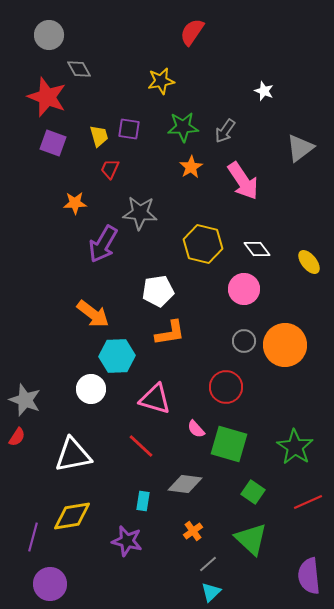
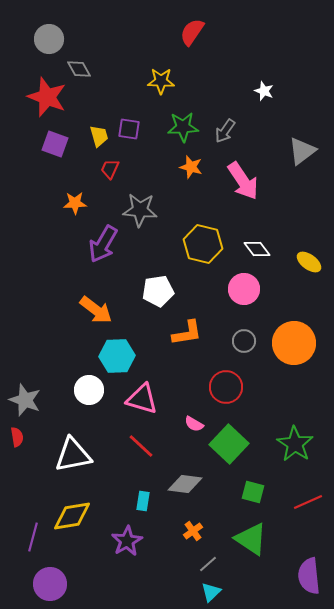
gray circle at (49, 35): moved 4 px down
yellow star at (161, 81): rotated 12 degrees clockwise
purple square at (53, 143): moved 2 px right, 1 px down
gray triangle at (300, 148): moved 2 px right, 3 px down
orange star at (191, 167): rotated 25 degrees counterclockwise
gray star at (140, 213): moved 3 px up
yellow ellipse at (309, 262): rotated 15 degrees counterclockwise
orange arrow at (93, 314): moved 3 px right, 4 px up
orange L-shape at (170, 333): moved 17 px right
orange circle at (285, 345): moved 9 px right, 2 px up
white circle at (91, 389): moved 2 px left, 1 px down
pink triangle at (155, 399): moved 13 px left
pink semicircle at (196, 429): moved 2 px left, 5 px up; rotated 18 degrees counterclockwise
red semicircle at (17, 437): rotated 42 degrees counterclockwise
green square at (229, 444): rotated 27 degrees clockwise
green star at (295, 447): moved 3 px up
green square at (253, 492): rotated 20 degrees counterclockwise
green triangle at (251, 539): rotated 9 degrees counterclockwise
purple star at (127, 541): rotated 28 degrees clockwise
